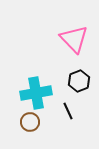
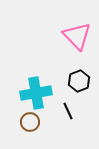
pink triangle: moved 3 px right, 3 px up
